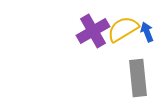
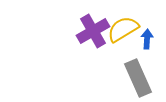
blue arrow: moved 7 px down; rotated 24 degrees clockwise
gray rectangle: rotated 18 degrees counterclockwise
